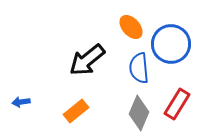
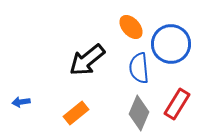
orange rectangle: moved 2 px down
